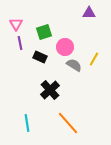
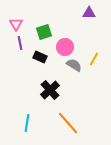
cyan line: rotated 18 degrees clockwise
